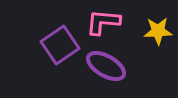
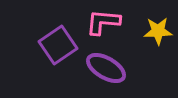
purple square: moved 2 px left
purple ellipse: moved 2 px down
